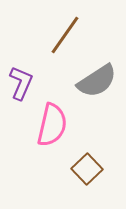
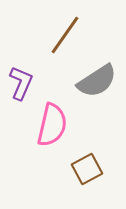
brown square: rotated 16 degrees clockwise
